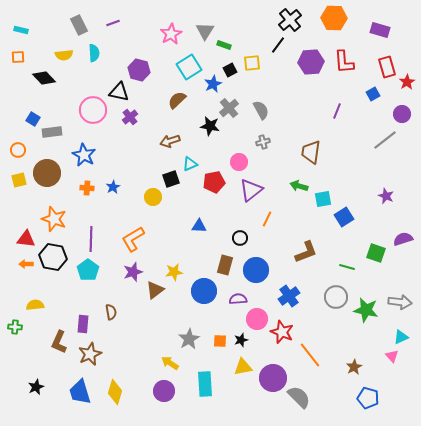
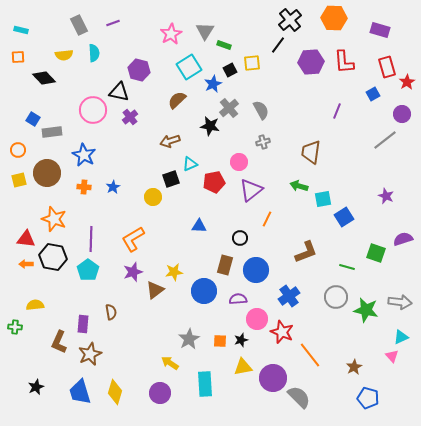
orange cross at (87, 188): moved 3 px left, 1 px up
purple circle at (164, 391): moved 4 px left, 2 px down
